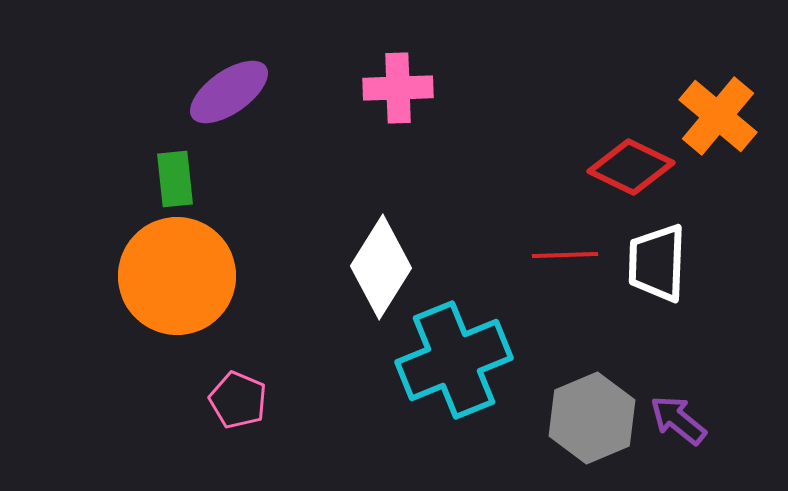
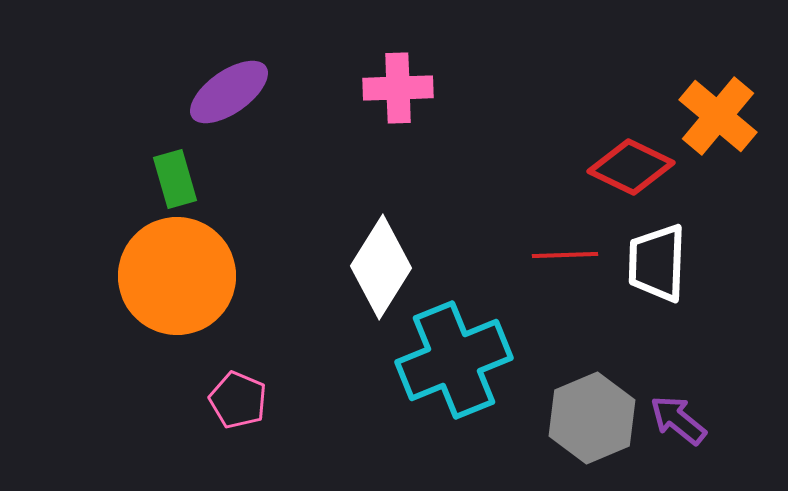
green rectangle: rotated 10 degrees counterclockwise
